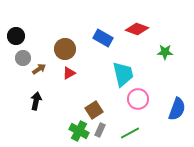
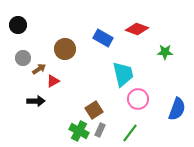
black circle: moved 2 px right, 11 px up
red triangle: moved 16 px left, 8 px down
black arrow: rotated 78 degrees clockwise
green line: rotated 24 degrees counterclockwise
